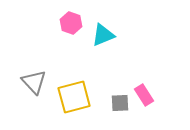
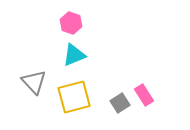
cyan triangle: moved 29 px left, 20 px down
gray square: rotated 30 degrees counterclockwise
